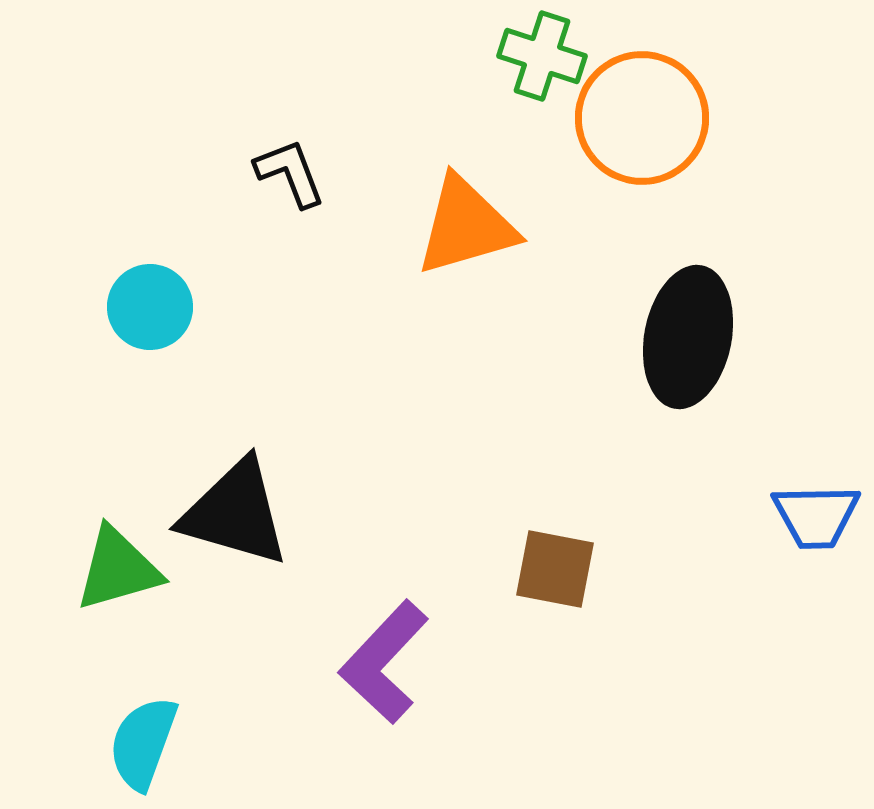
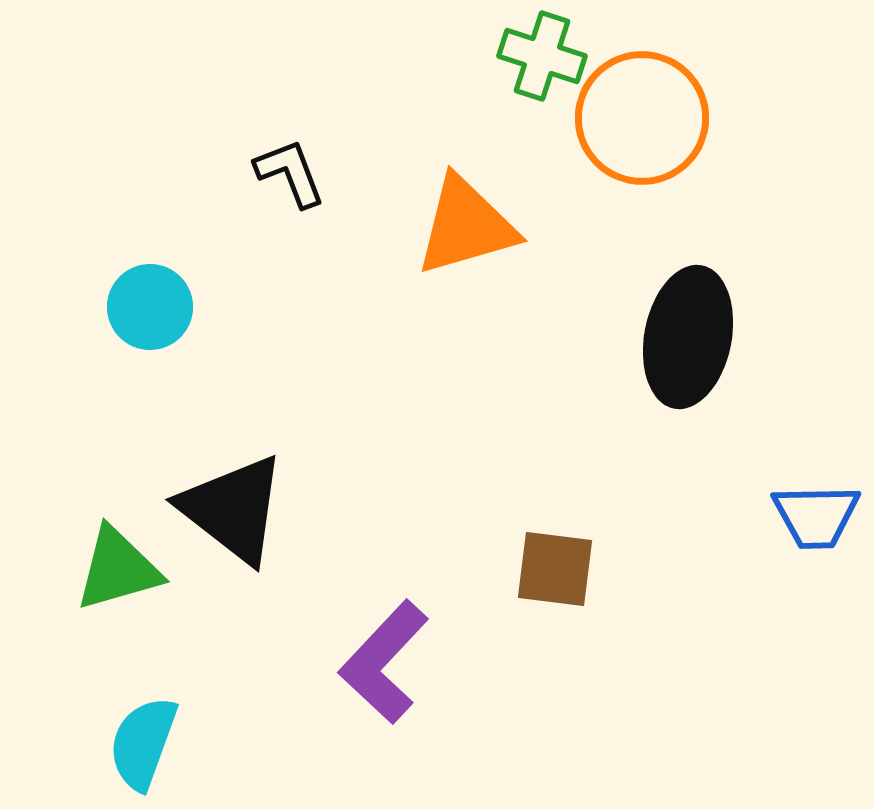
black triangle: moved 2 px left, 4 px up; rotated 22 degrees clockwise
brown square: rotated 4 degrees counterclockwise
